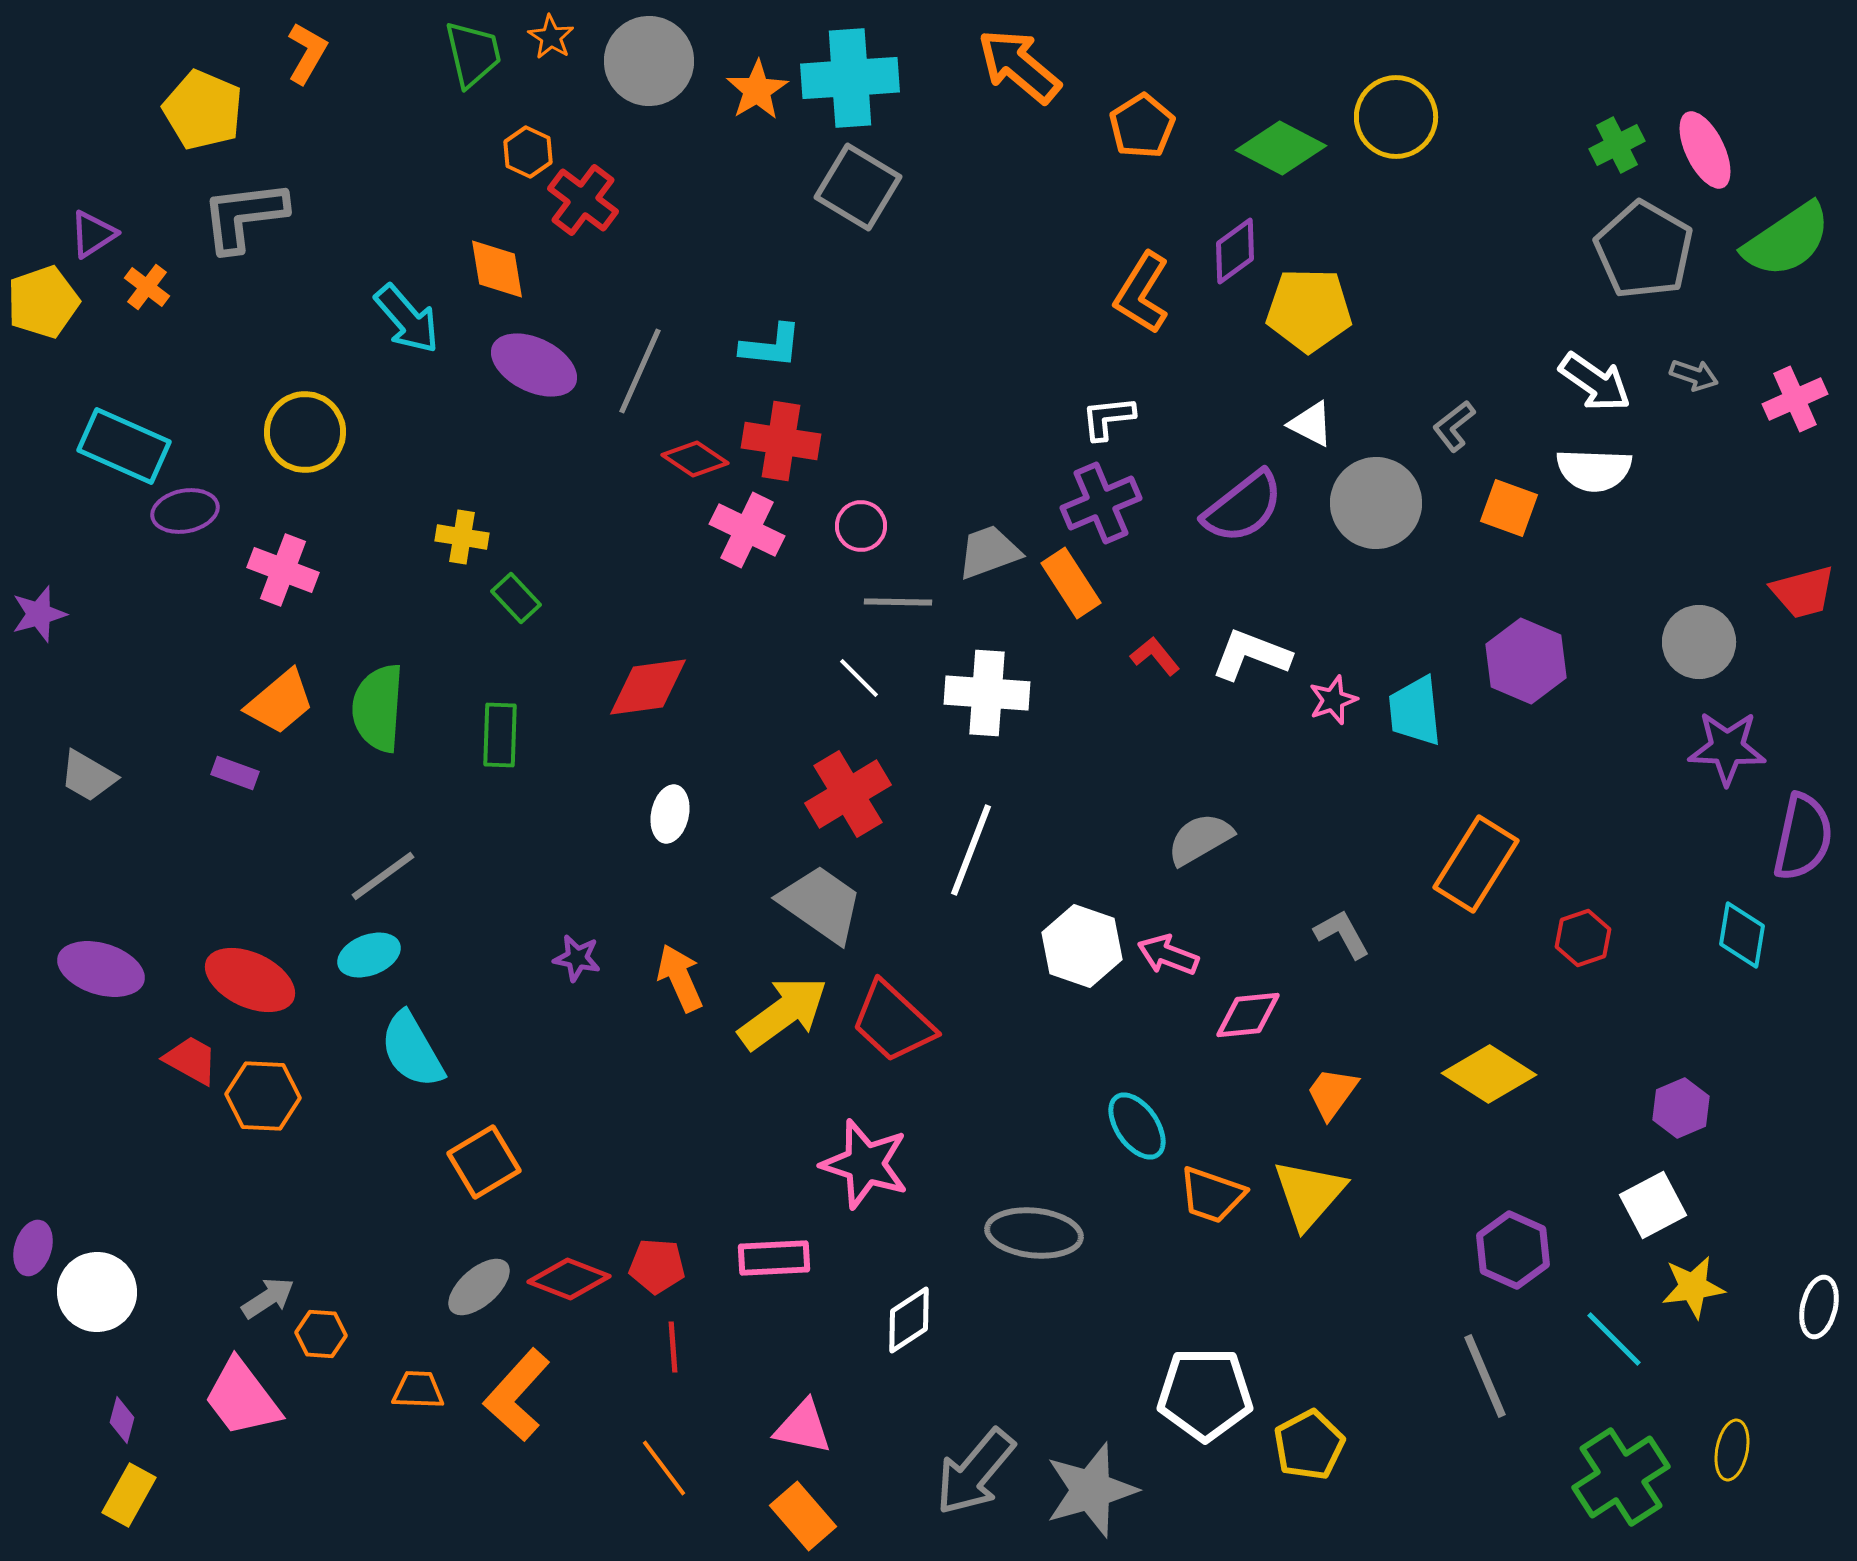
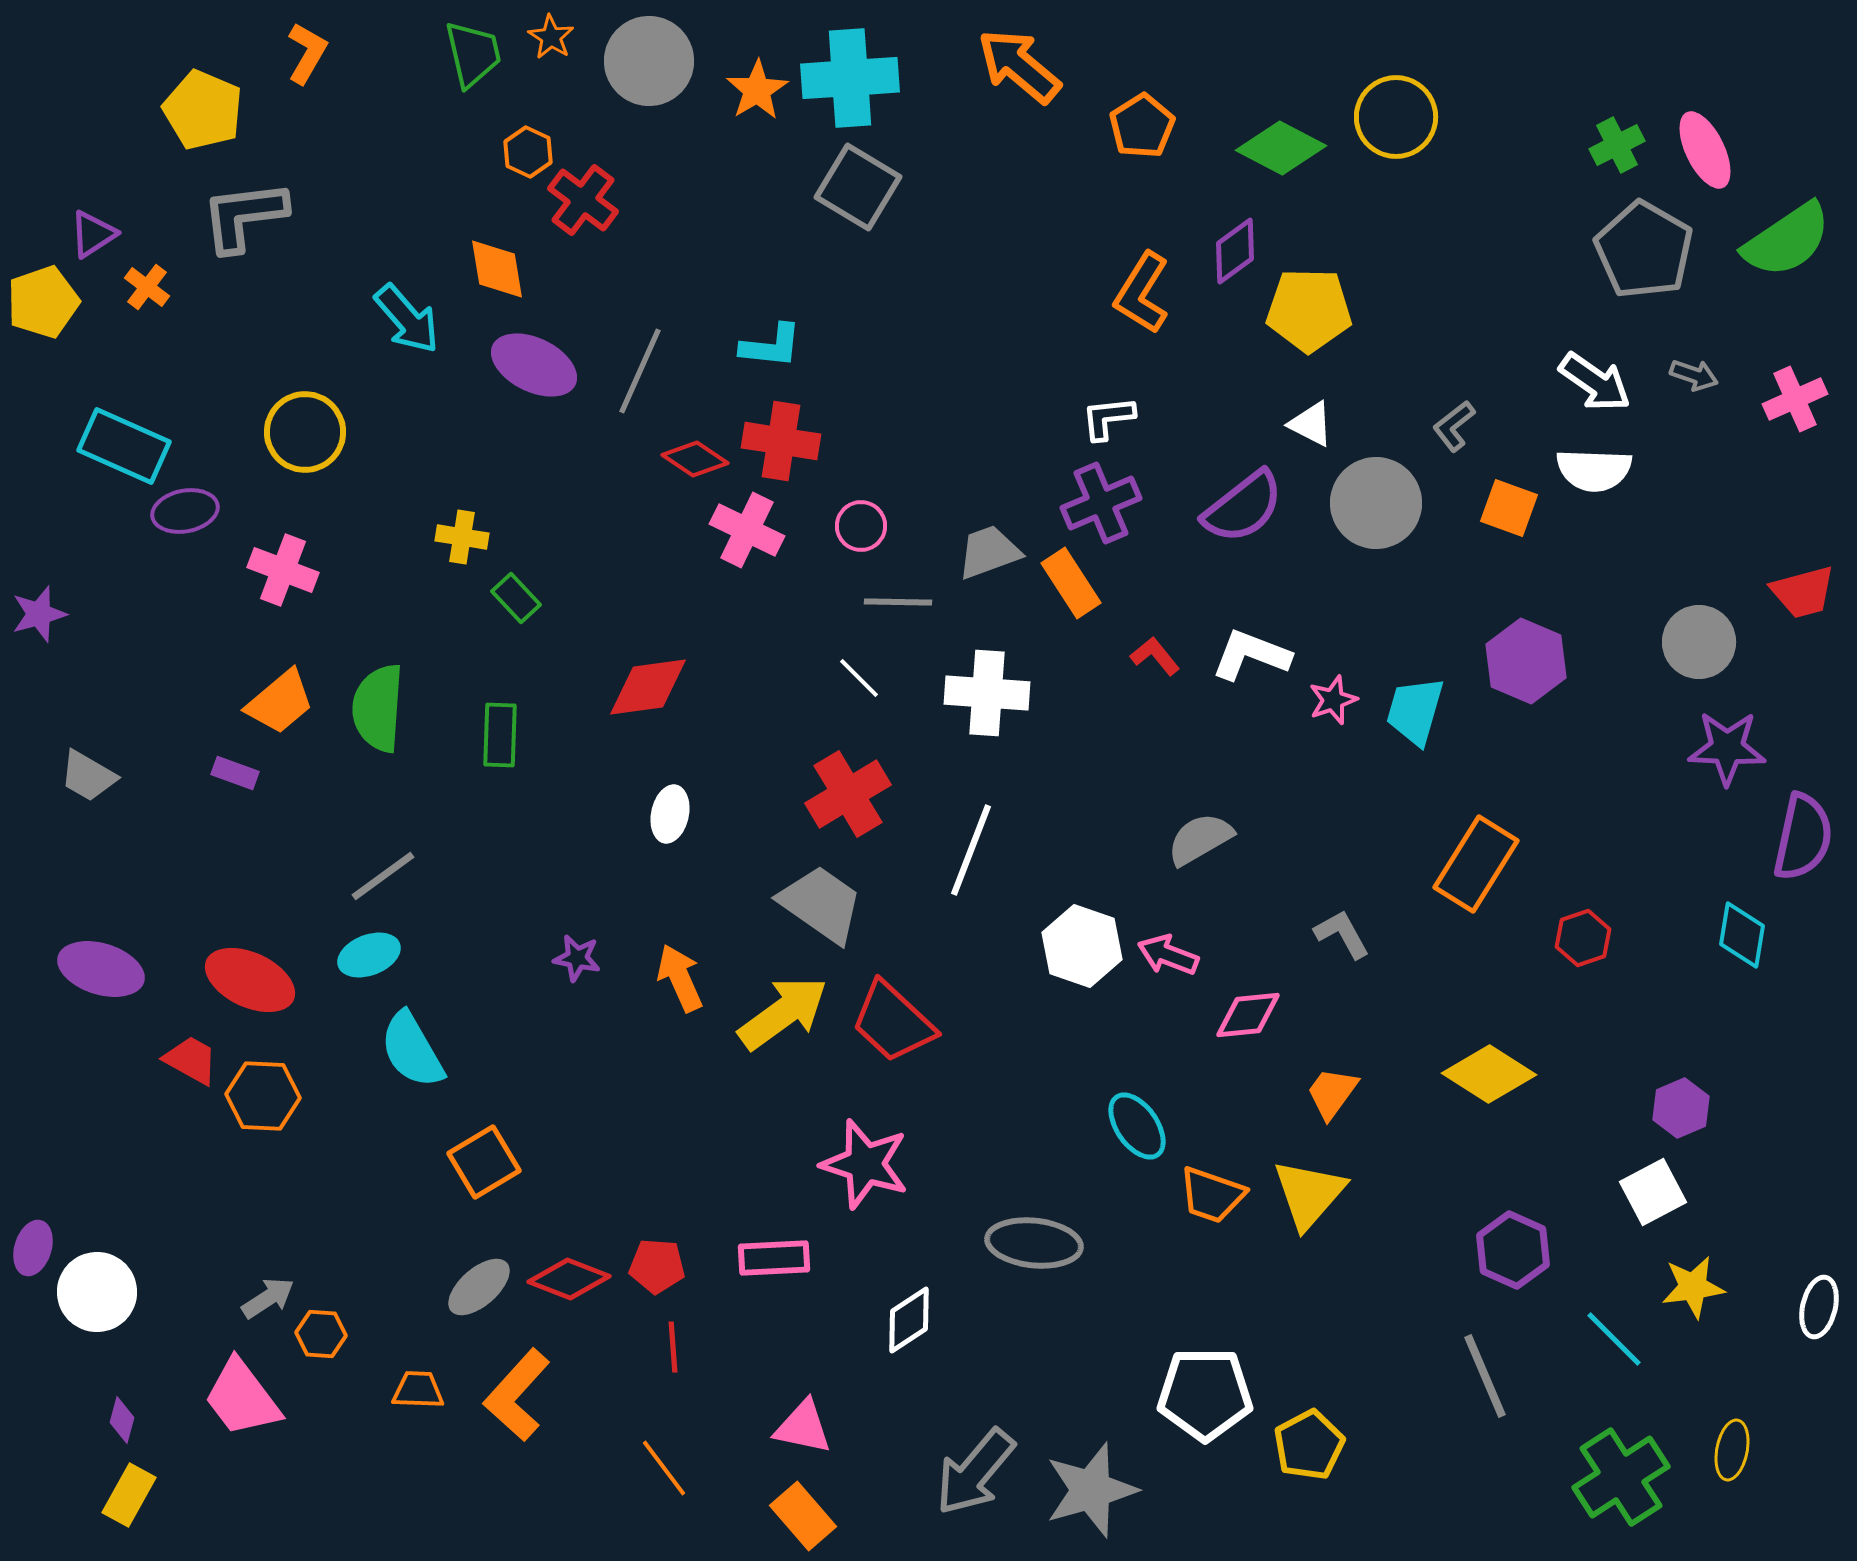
cyan trapezoid at (1415, 711): rotated 22 degrees clockwise
white square at (1653, 1205): moved 13 px up
gray ellipse at (1034, 1233): moved 10 px down
